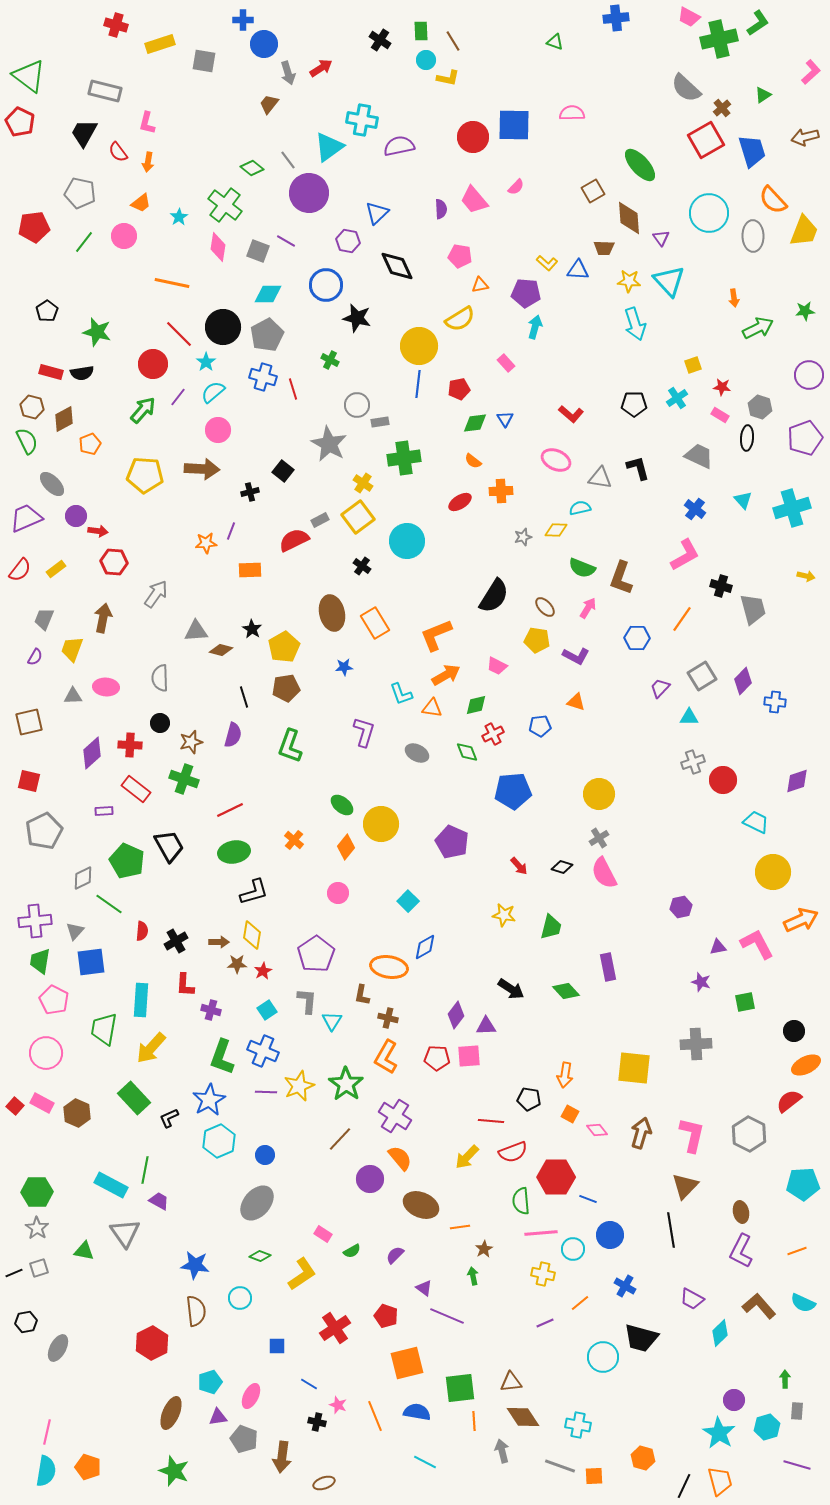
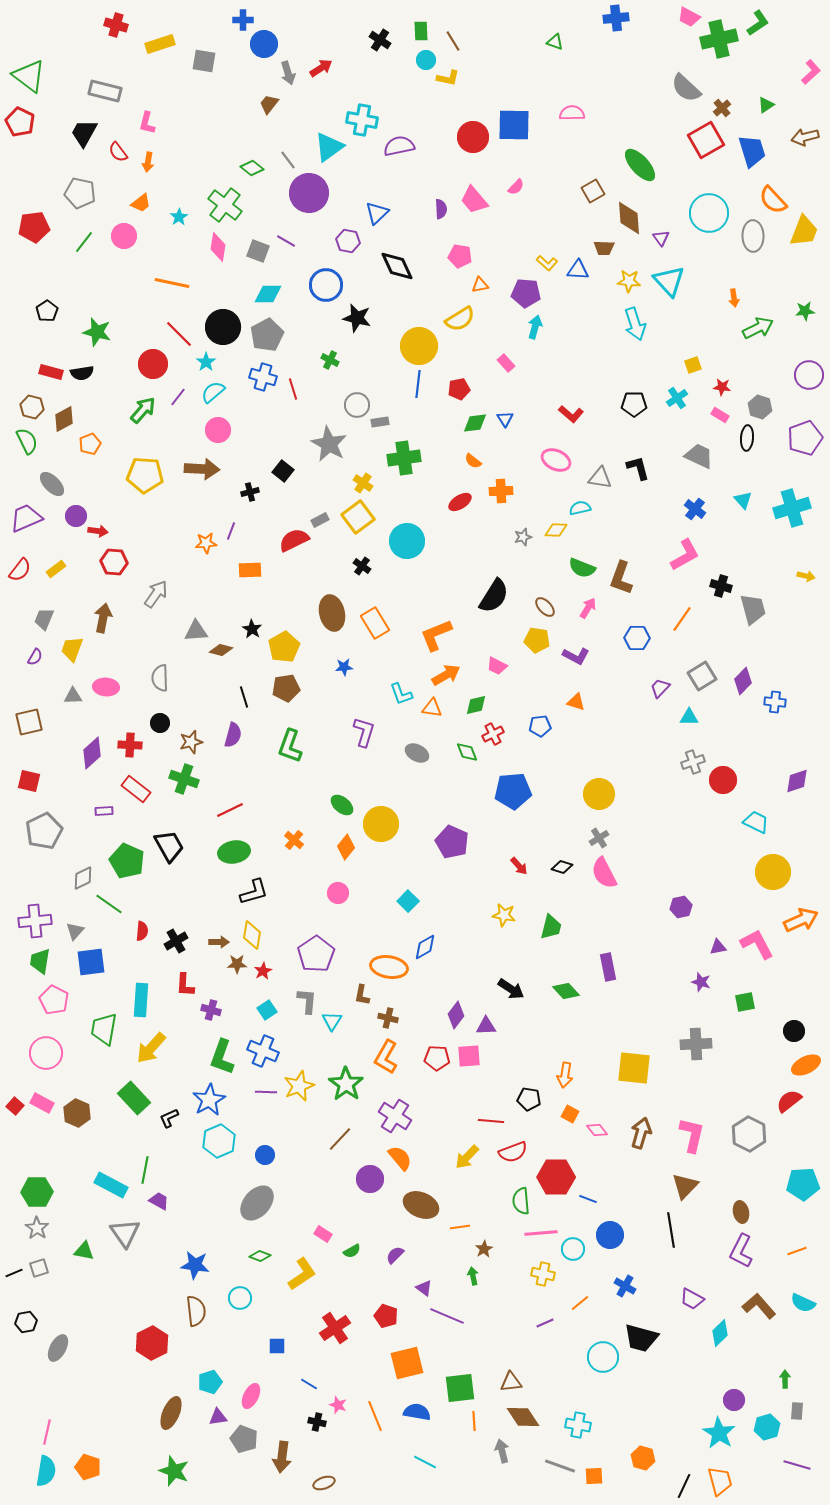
green triangle at (763, 95): moved 3 px right, 10 px down
